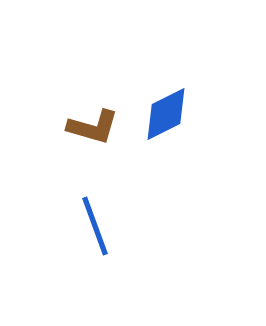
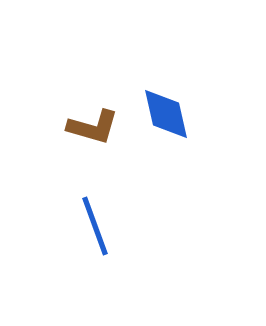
blue diamond: rotated 76 degrees counterclockwise
